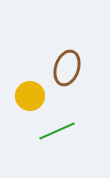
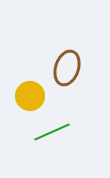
green line: moved 5 px left, 1 px down
